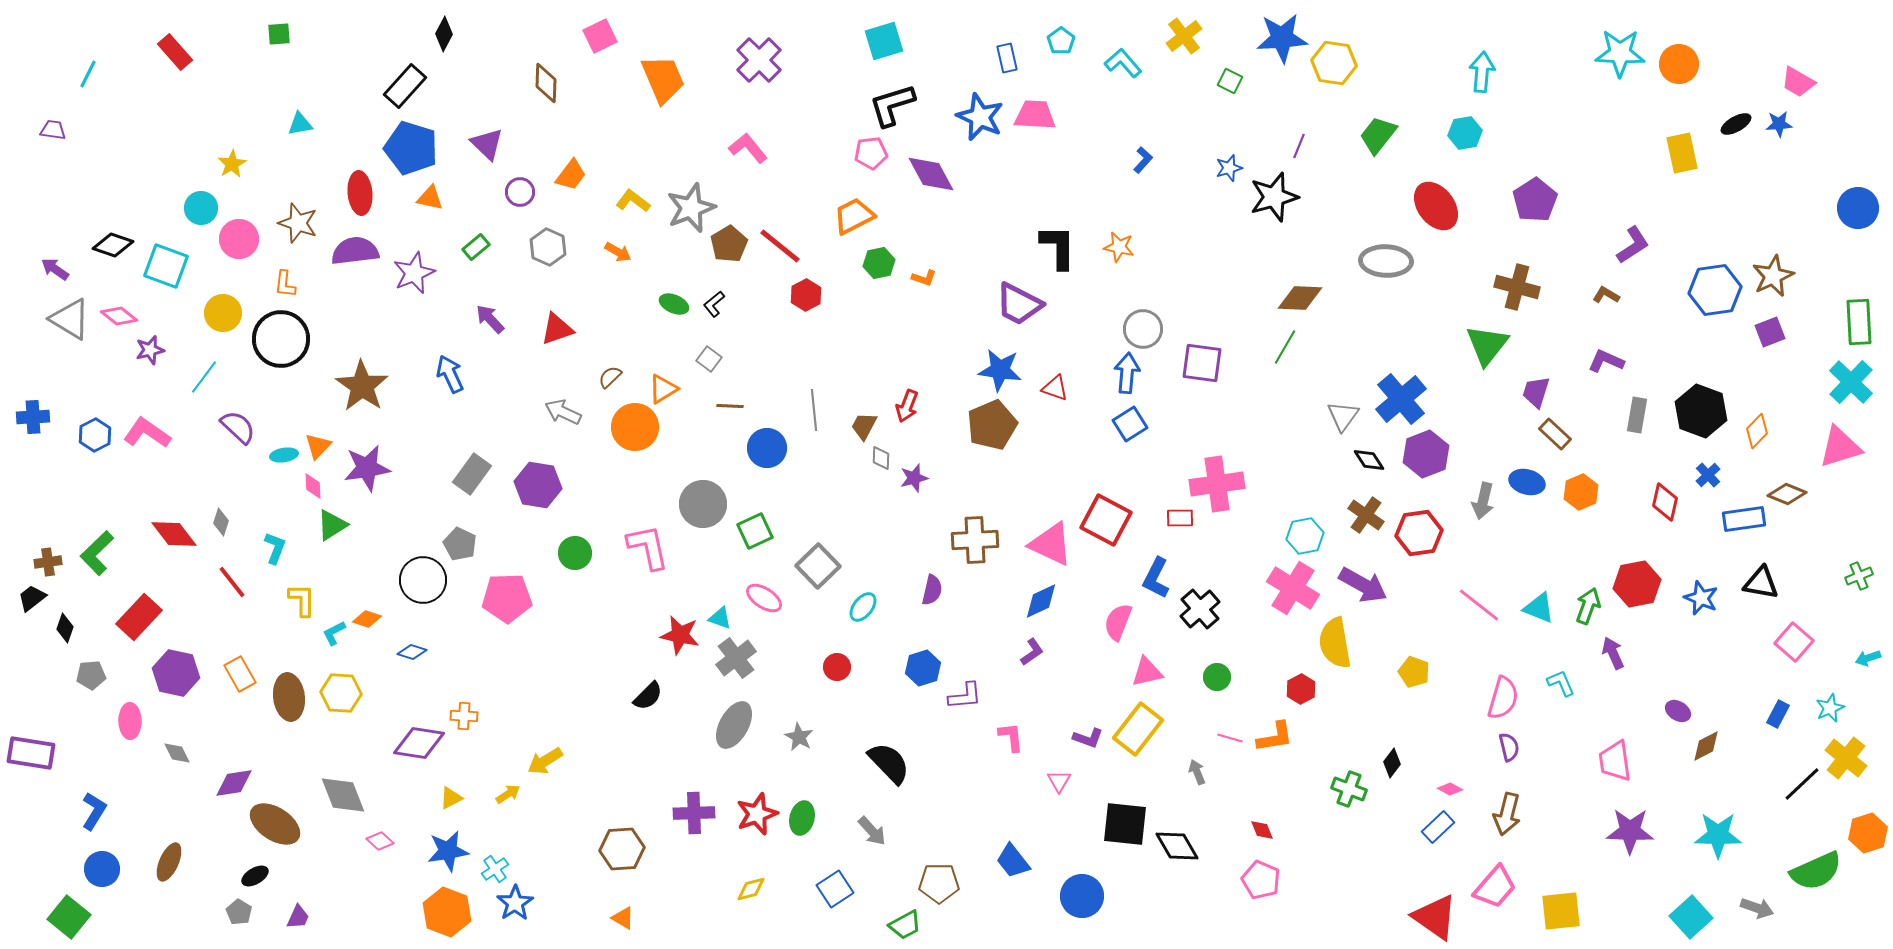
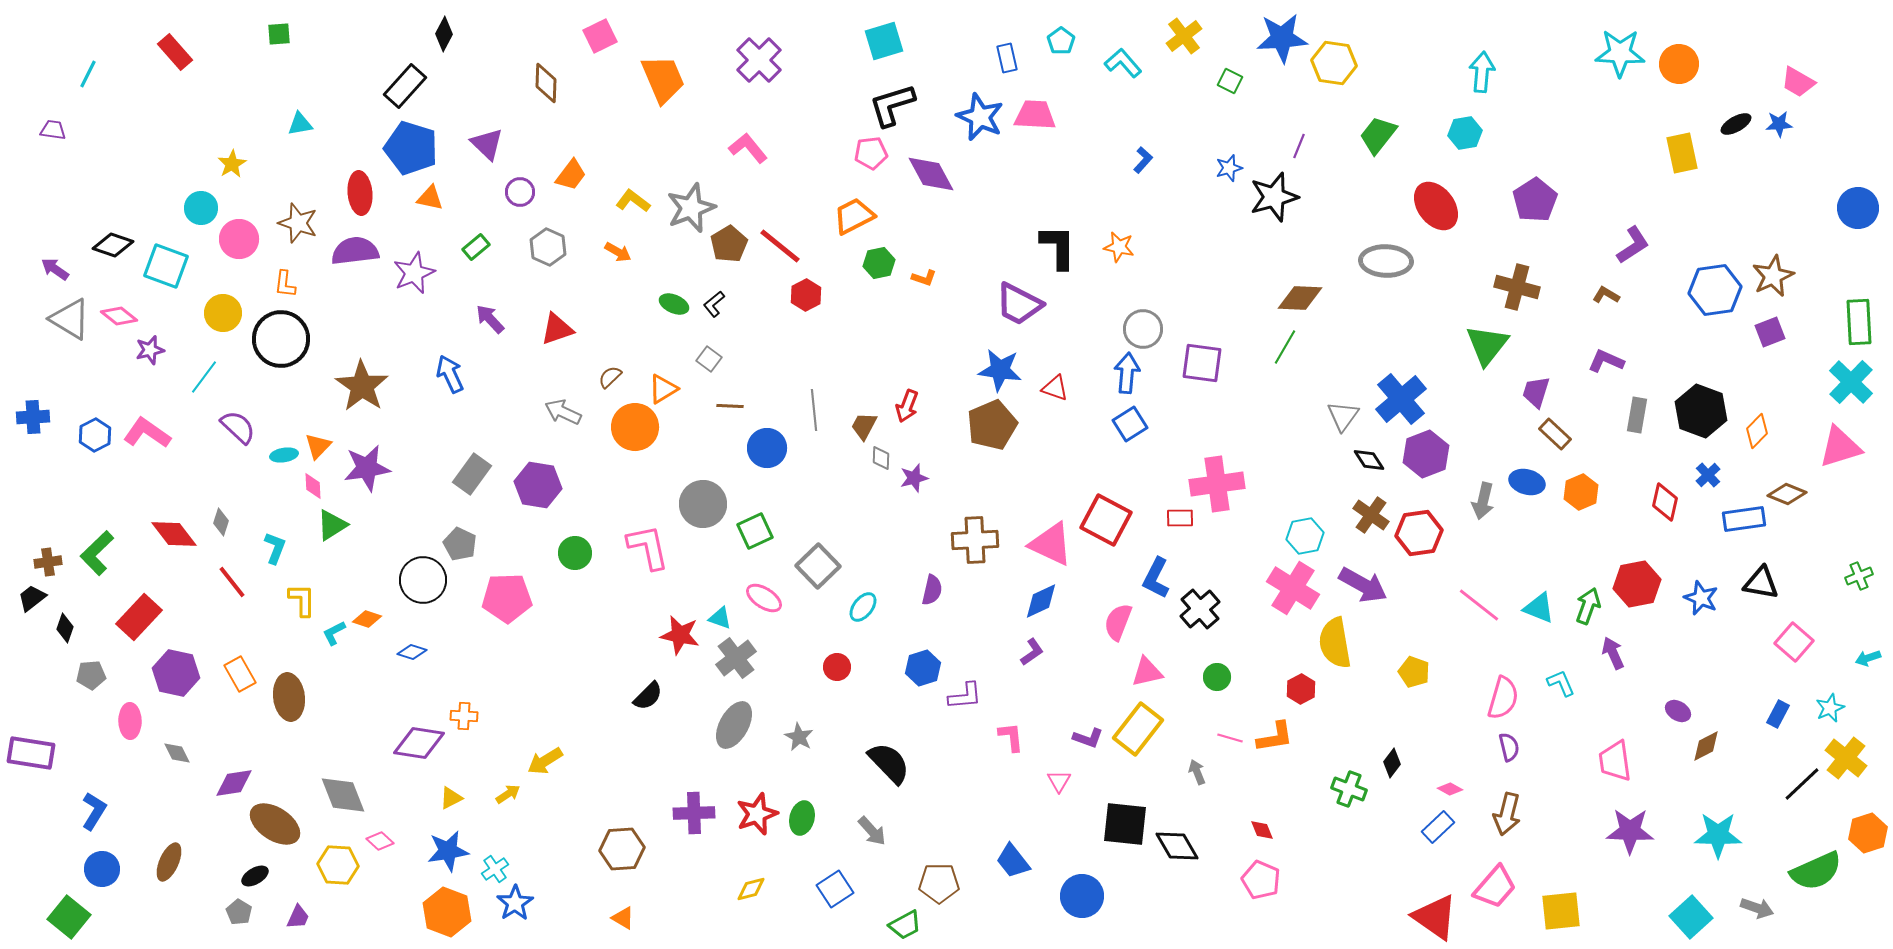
brown cross at (1366, 515): moved 5 px right
yellow hexagon at (341, 693): moved 3 px left, 172 px down
